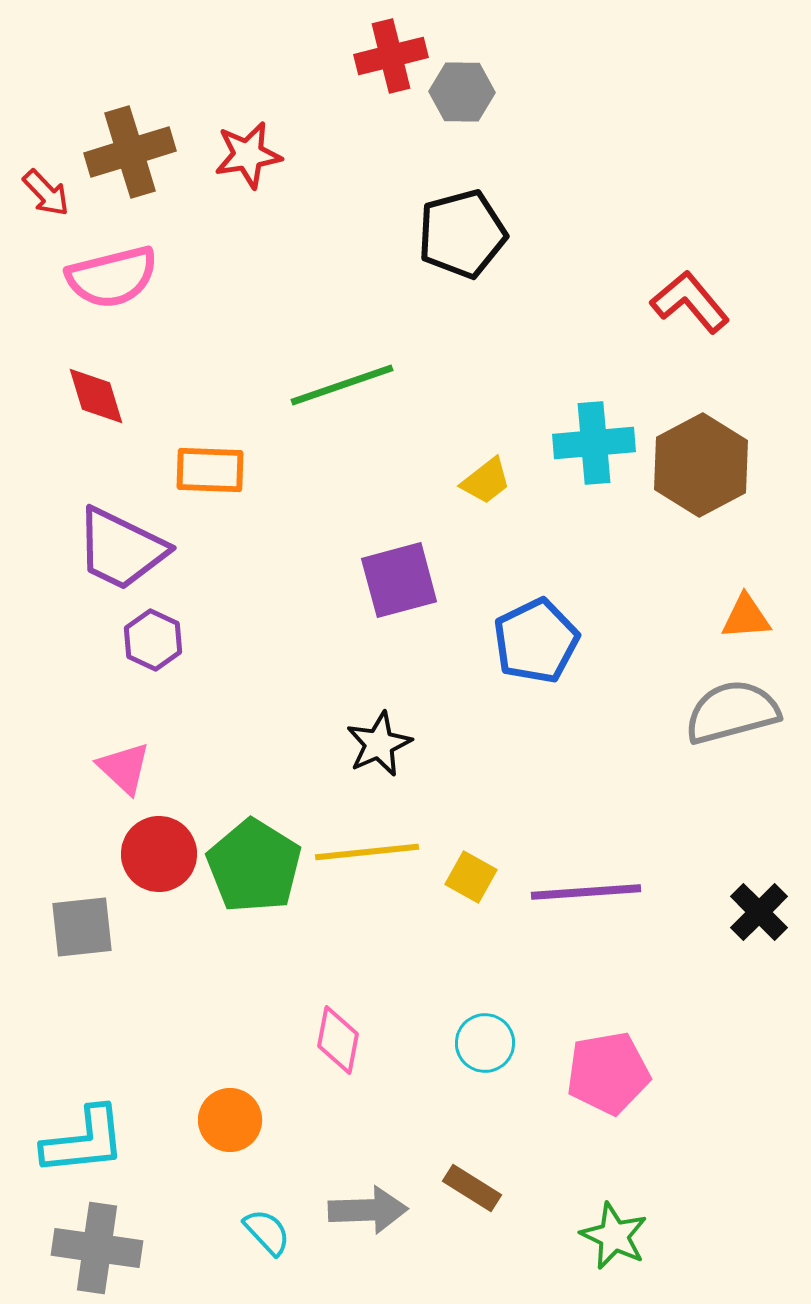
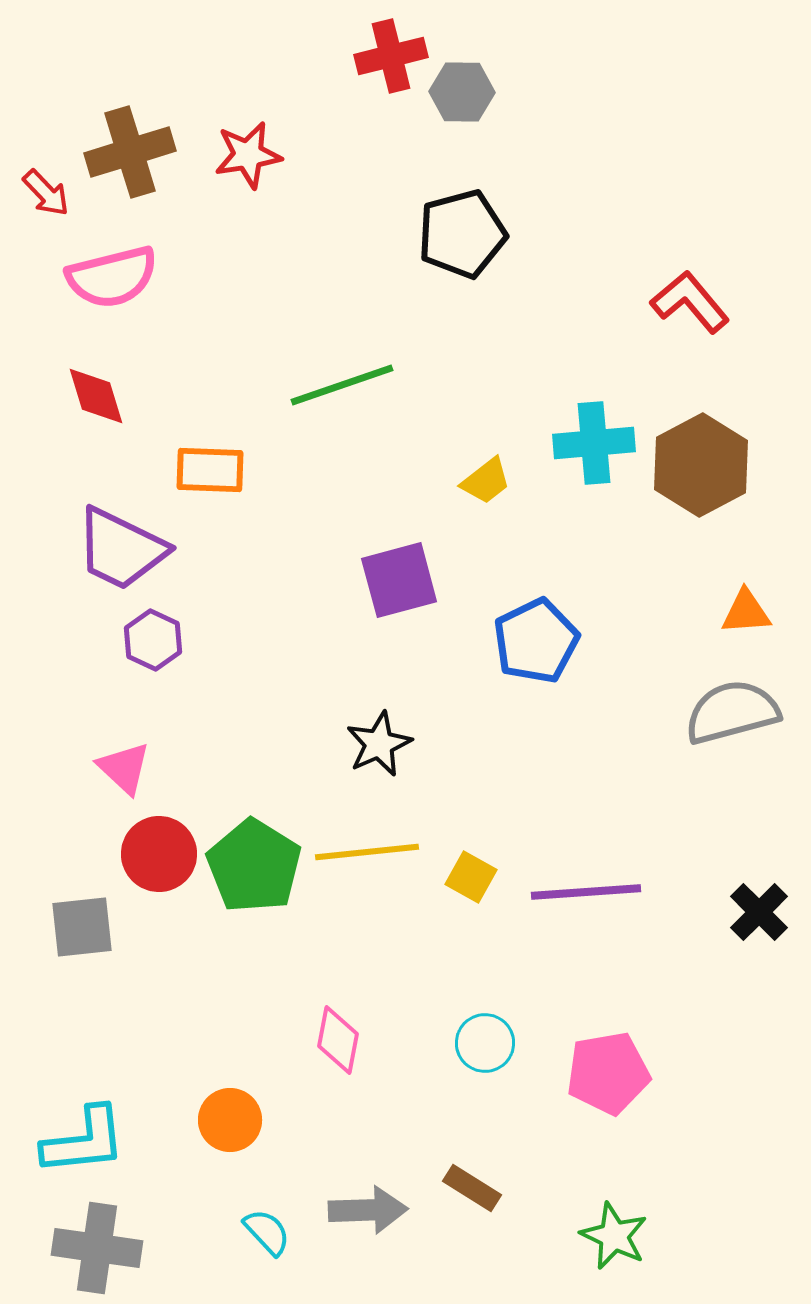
orange triangle: moved 5 px up
